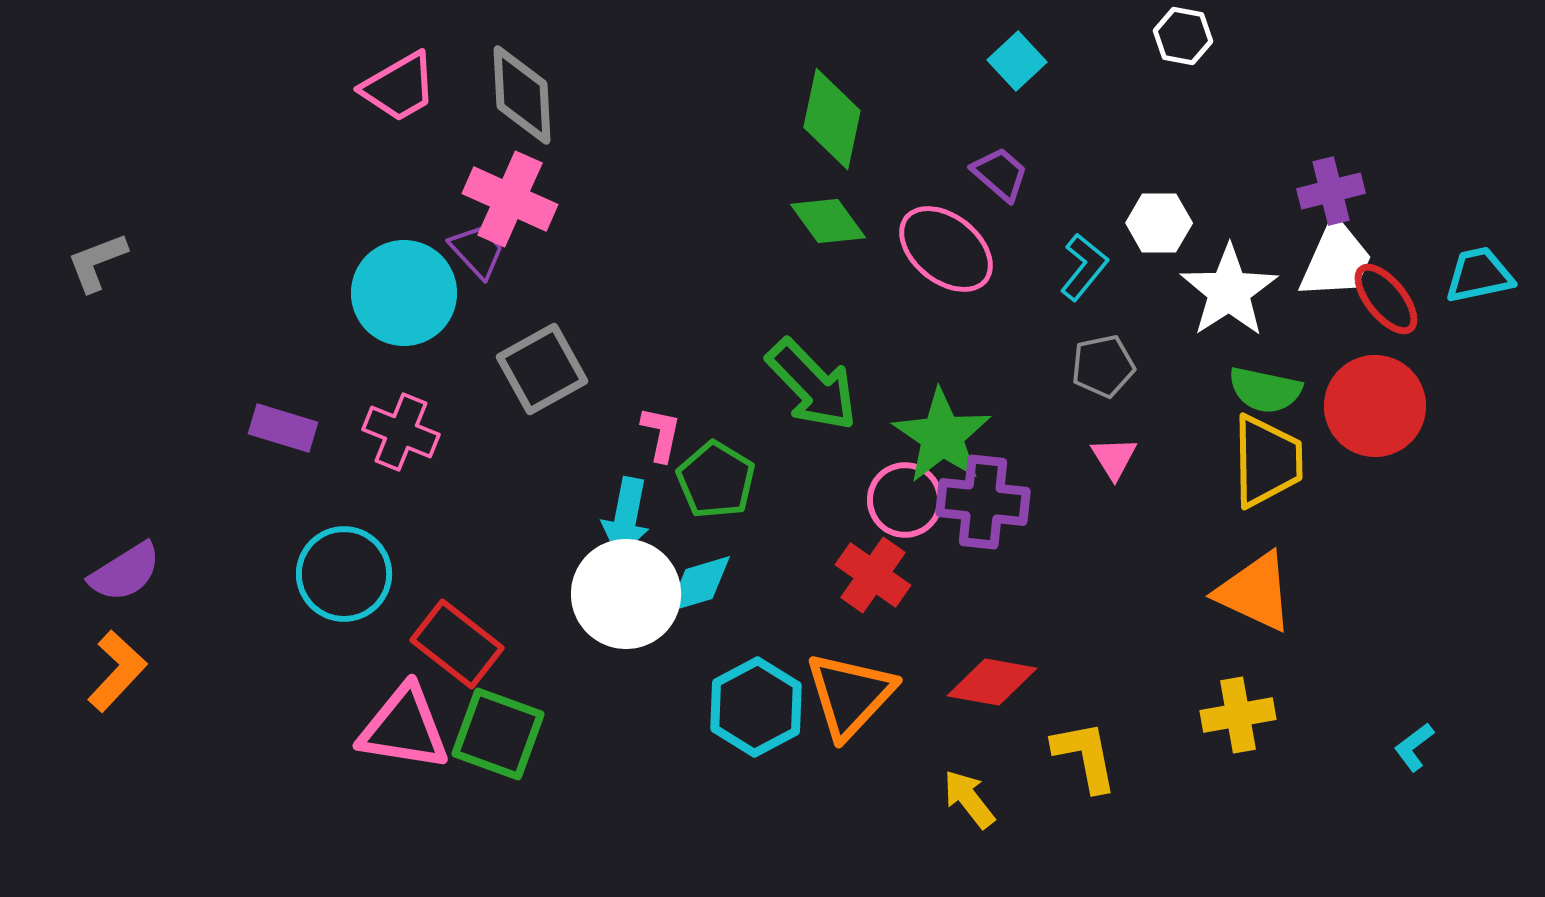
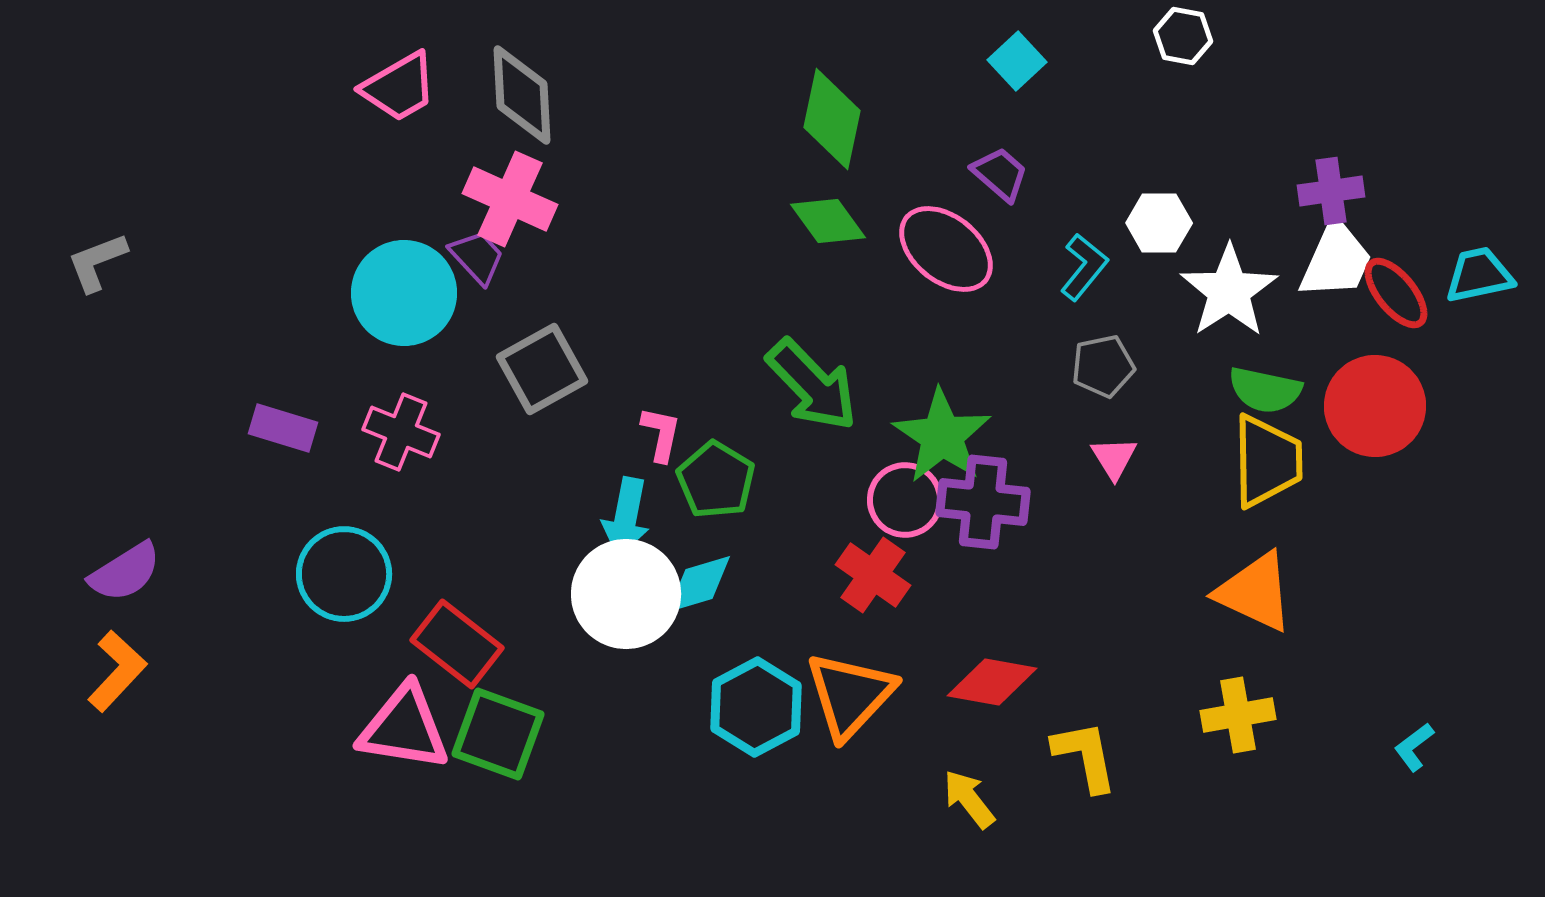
purple cross at (1331, 191): rotated 6 degrees clockwise
purple trapezoid at (477, 251): moved 6 px down
red ellipse at (1386, 299): moved 10 px right, 6 px up
